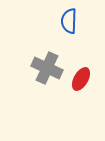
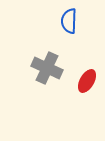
red ellipse: moved 6 px right, 2 px down
